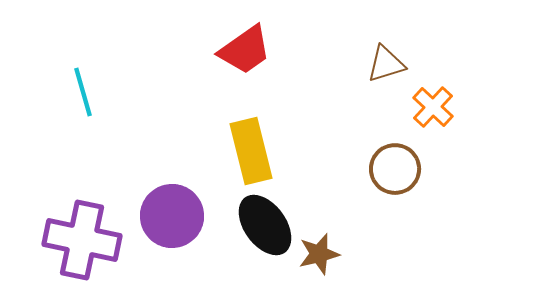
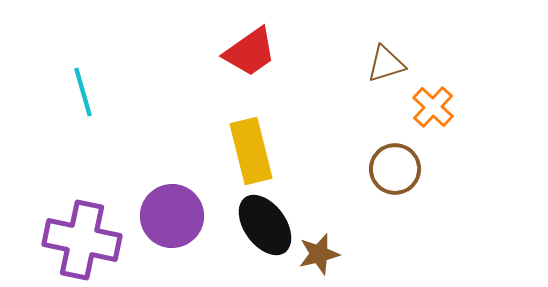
red trapezoid: moved 5 px right, 2 px down
